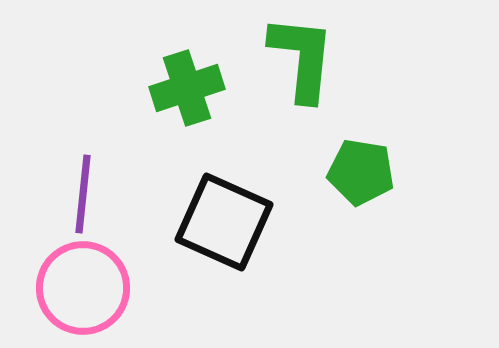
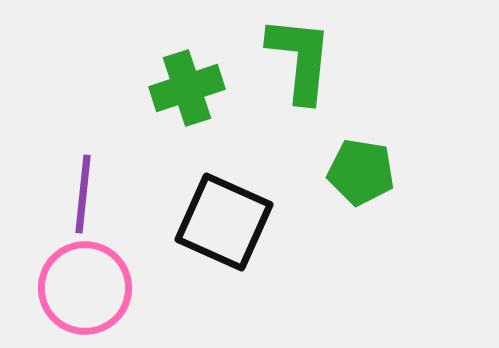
green L-shape: moved 2 px left, 1 px down
pink circle: moved 2 px right
